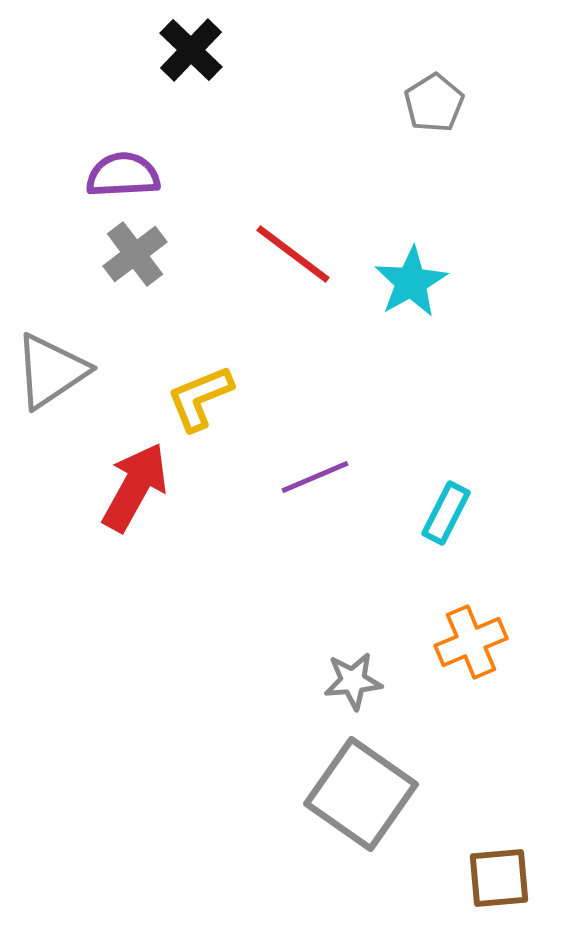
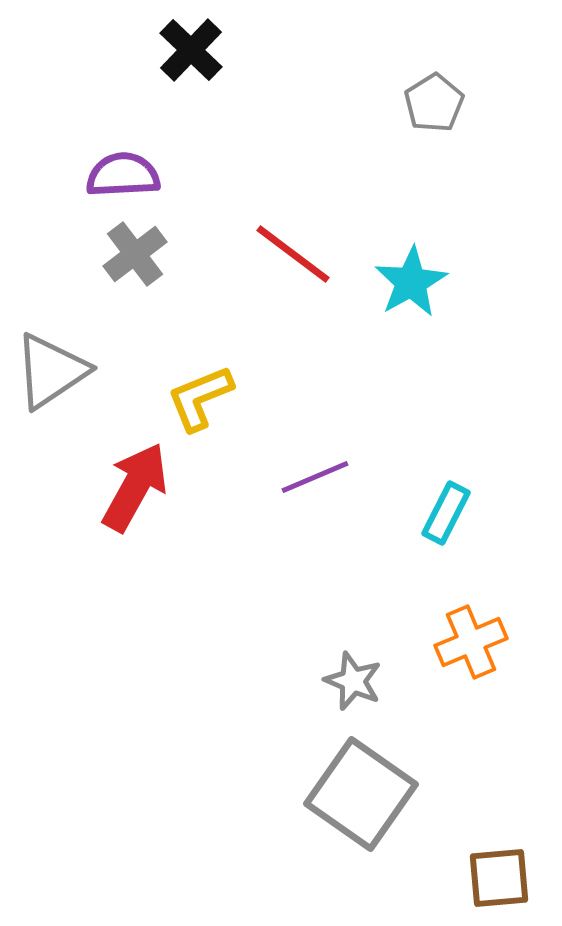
gray star: rotated 28 degrees clockwise
